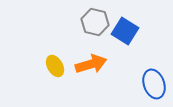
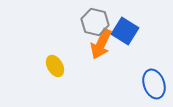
orange arrow: moved 10 px right, 20 px up; rotated 132 degrees clockwise
